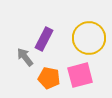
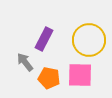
yellow circle: moved 2 px down
gray arrow: moved 5 px down
pink square: rotated 16 degrees clockwise
